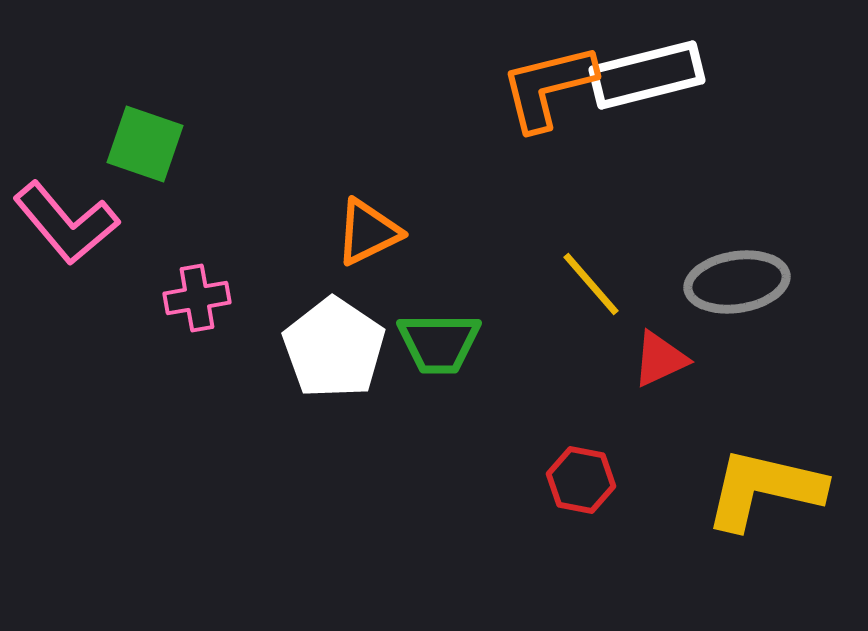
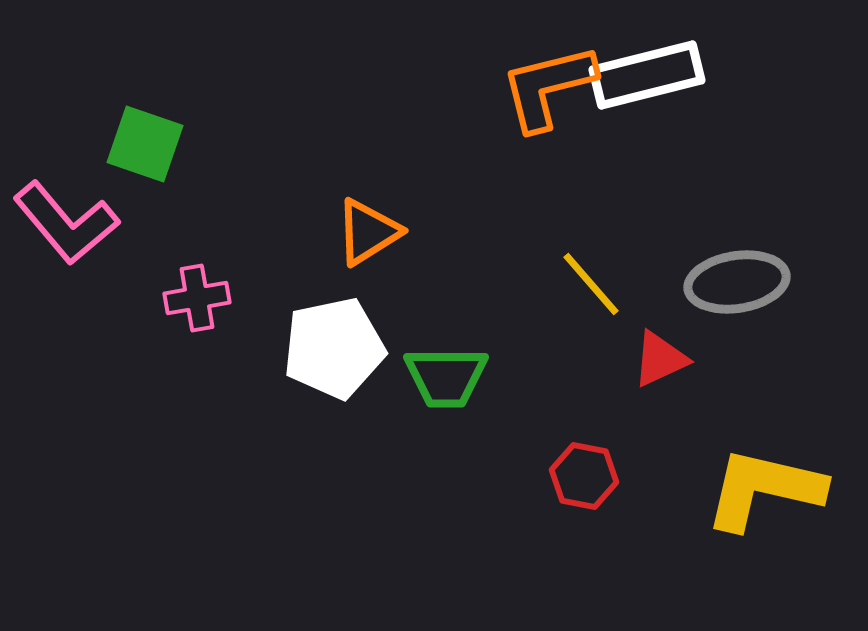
orange triangle: rotated 6 degrees counterclockwise
green trapezoid: moved 7 px right, 34 px down
white pentagon: rotated 26 degrees clockwise
red hexagon: moved 3 px right, 4 px up
